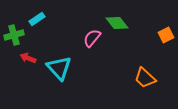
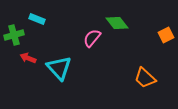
cyan rectangle: rotated 56 degrees clockwise
